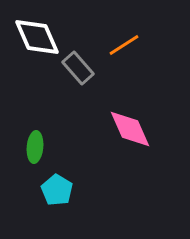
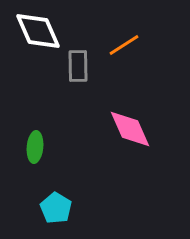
white diamond: moved 1 px right, 6 px up
gray rectangle: moved 2 px up; rotated 40 degrees clockwise
cyan pentagon: moved 1 px left, 18 px down
